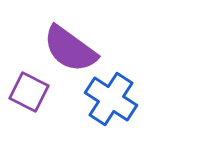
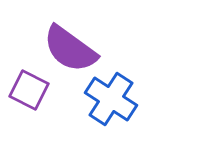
purple square: moved 2 px up
